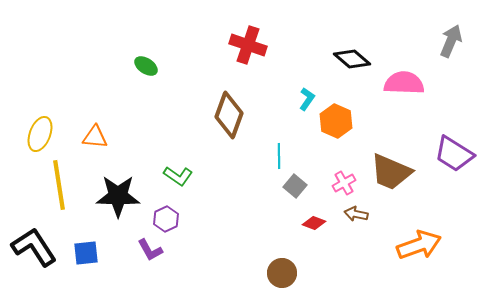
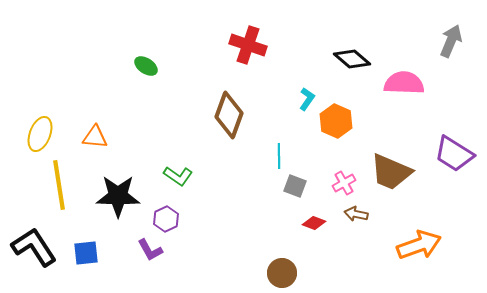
gray square: rotated 20 degrees counterclockwise
